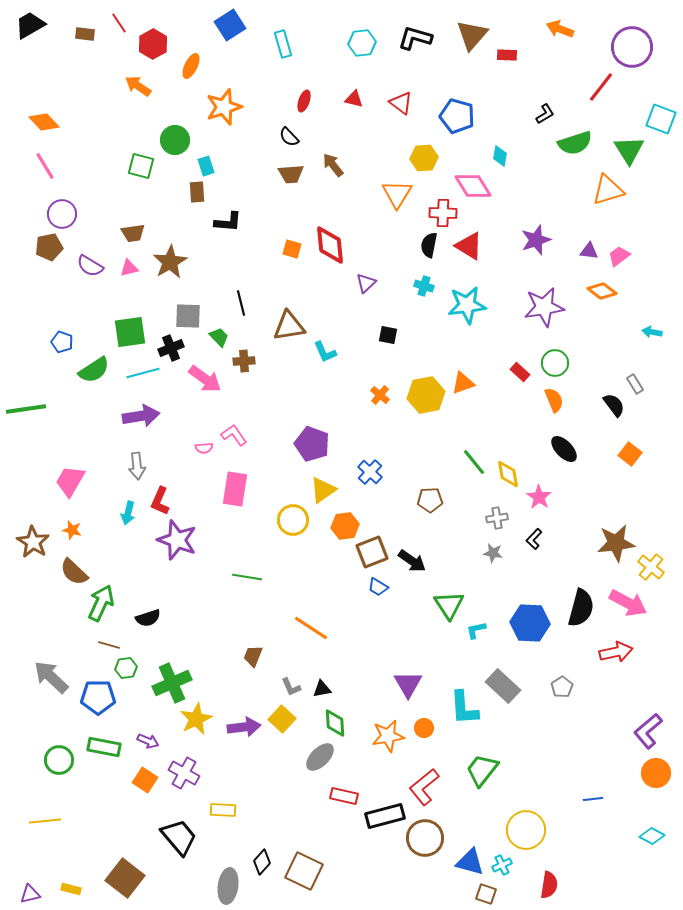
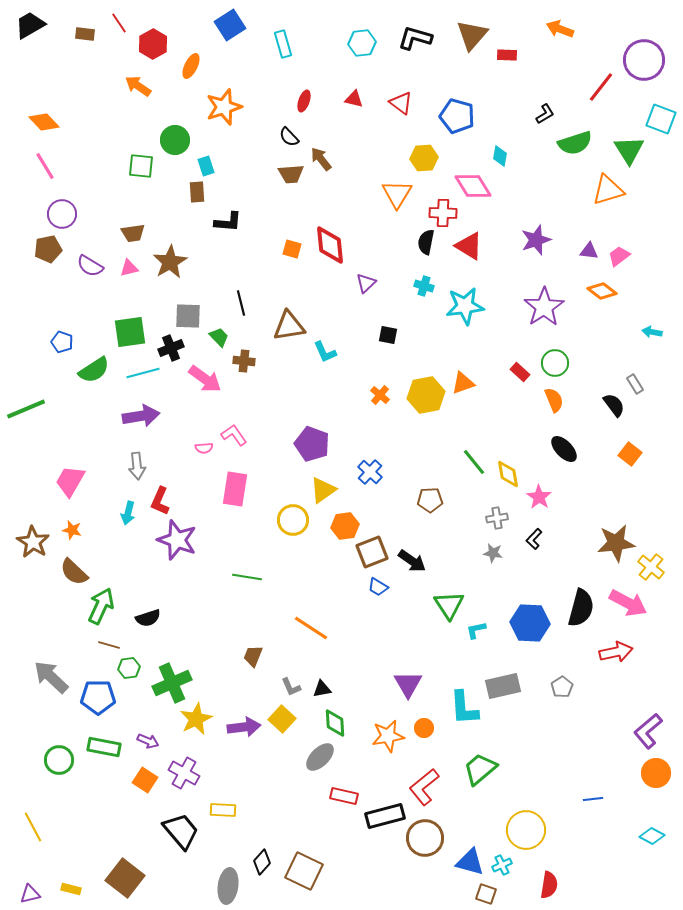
purple circle at (632, 47): moved 12 px right, 13 px down
brown arrow at (333, 165): moved 12 px left, 6 px up
green square at (141, 166): rotated 8 degrees counterclockwise
black semicircle at (429, 245): moved 3 px left, 3 px up
brown pentagon at (49, 247): moved 1 px left, 2 px down
cyan star at (467, 305): moved 2 px left, 1 px down
purple star at (544, 307): rotated 24 degrees counterclockwise
brown cross at (244, 361): rotated 10 degrees clockwise
green line at (26, 409): rotated 15 degrees counterclockwise
green arrow at (101, 603): moved 3 px down
green hexagon at (126, 668): moved 3 px right
gray rectangle at (503, 686): rotated 56 degrees counterclockwise
green trapezoid at (482, 770): moved 2 px left, 1 px up; rotated 12 degrees clockwise
yellow line at (45, 821): moved 12 px left, 6 px down; rotated 68 degrees clockwise
black trapezoid at (179, 837): moved 2 px right, 6 px up
